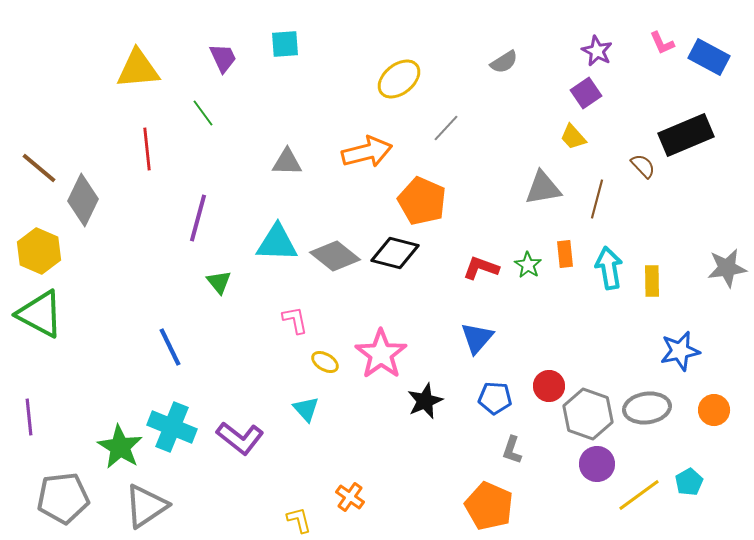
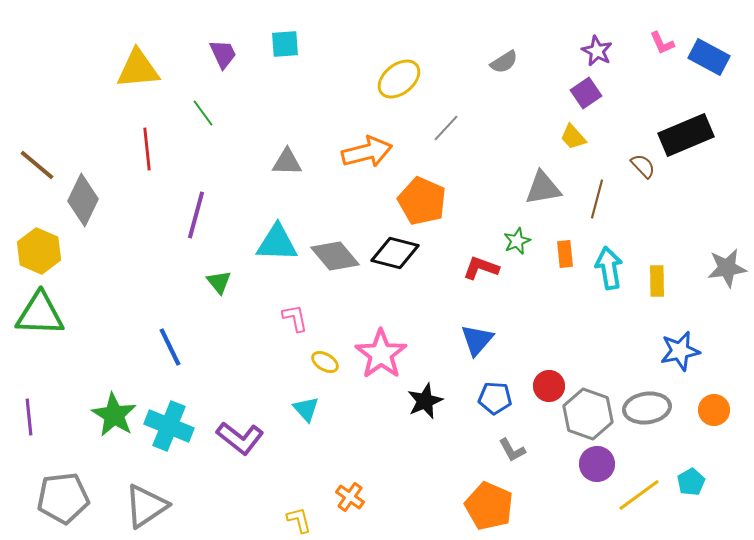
purple trapezoid at (223, 58): moved 4 px up
brown line at (39, 168): moved 2 px left, 3 px up
purple line at (198, 218): moved 2 px left, 3 px up
gray diamond at (335, 256): rotated 12 degrees clockwise
green star at (528, 265): moved 11 px left, 24 px up; rotated 16 degrees clockwise
yellow rectangle at (652, 281): moved 5 px right
green triangle at (40, 314): rotated 26 degrees counterclockwise
pink L-shape at (295, 320): moved 2 px up
blue triangle at (477, 338): moved 2 px down
cyan cross at (172, 427): moved 3 px left, 1 px up
green star at (120, 447): moved 6 px left, 32 px up
gray L-shape at (512, 450): rotated 48 degrees counterclockwise
cyan pentagon at (689, 482): moved 2 px right
